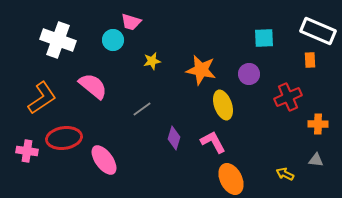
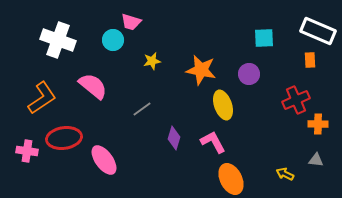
red cross: moved 8 px right, 3 px down
